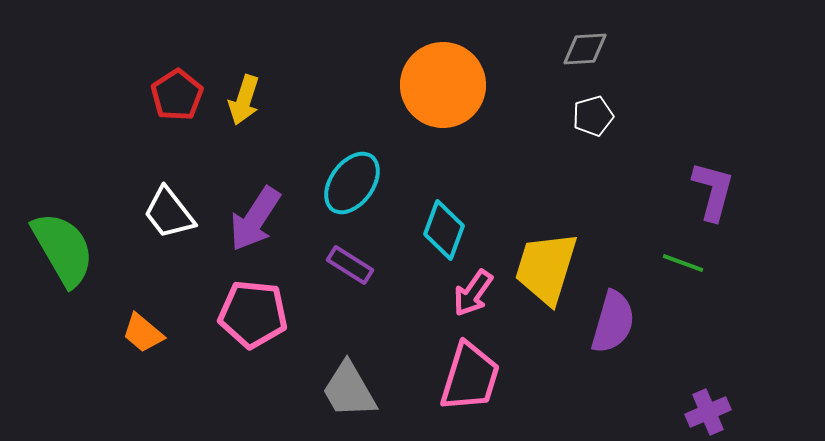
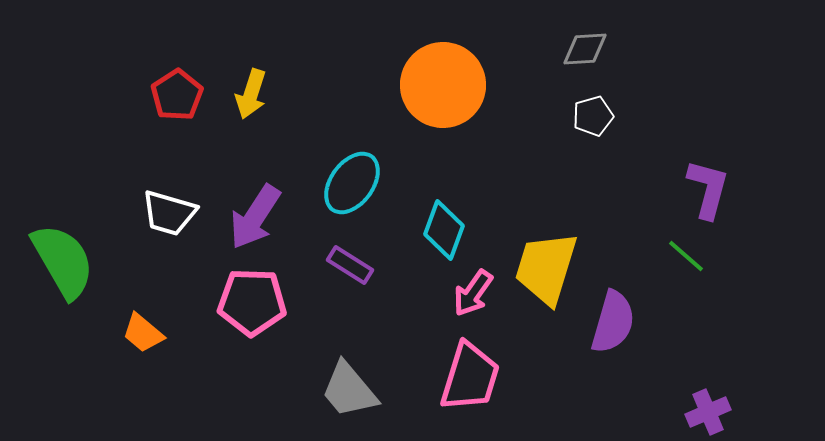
yellow arrow: moved 7 px right, 6 px up
purple L-shape: moved 5 px left, 2 px up
white trapezoid: rotated 36 degrees counterclockwise
purple arrow: moved 2 px up
green semicircle: moved 12 px down
green line: moved 3 px right, 7 px up; rotated 21 degrees clockwise
pink pentagon: moved 1 px left, 12 px up; rotated 4 degrees counterclockwise
gray trapezoid: rotated 10 degrees counterclockwise
